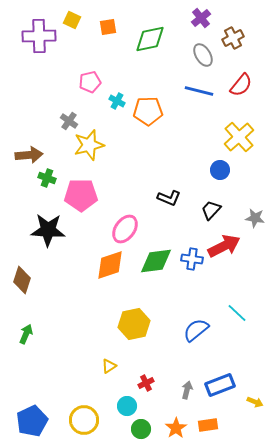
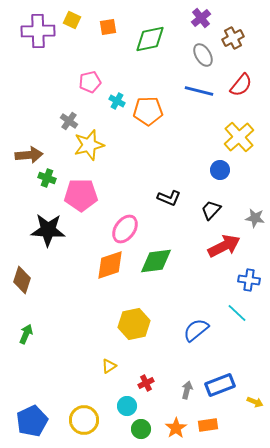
purple cross at (39, 36): moved 1 px left, 5 px up
blue cross at (192, 259): moved 57 px right, 21 px down
